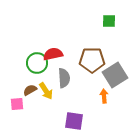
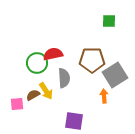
brown semicircle: moved 3 px right, 5 px down
